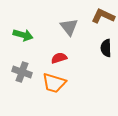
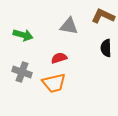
gray triangle: moved 1 px up; rotated 42 degrees counterclockwise
orange trapezoid: rotated 30 degrees counterclockwise
